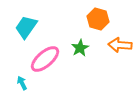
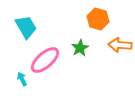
cyan trapezoid: rotated 115 degrees clockwise
pink ellipse: moved 1 px down
cyan arrow: moved 4 px up
